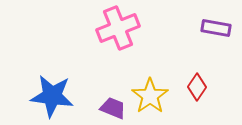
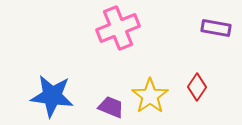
purple trapezoid: moved 2 px left, 1 px up
